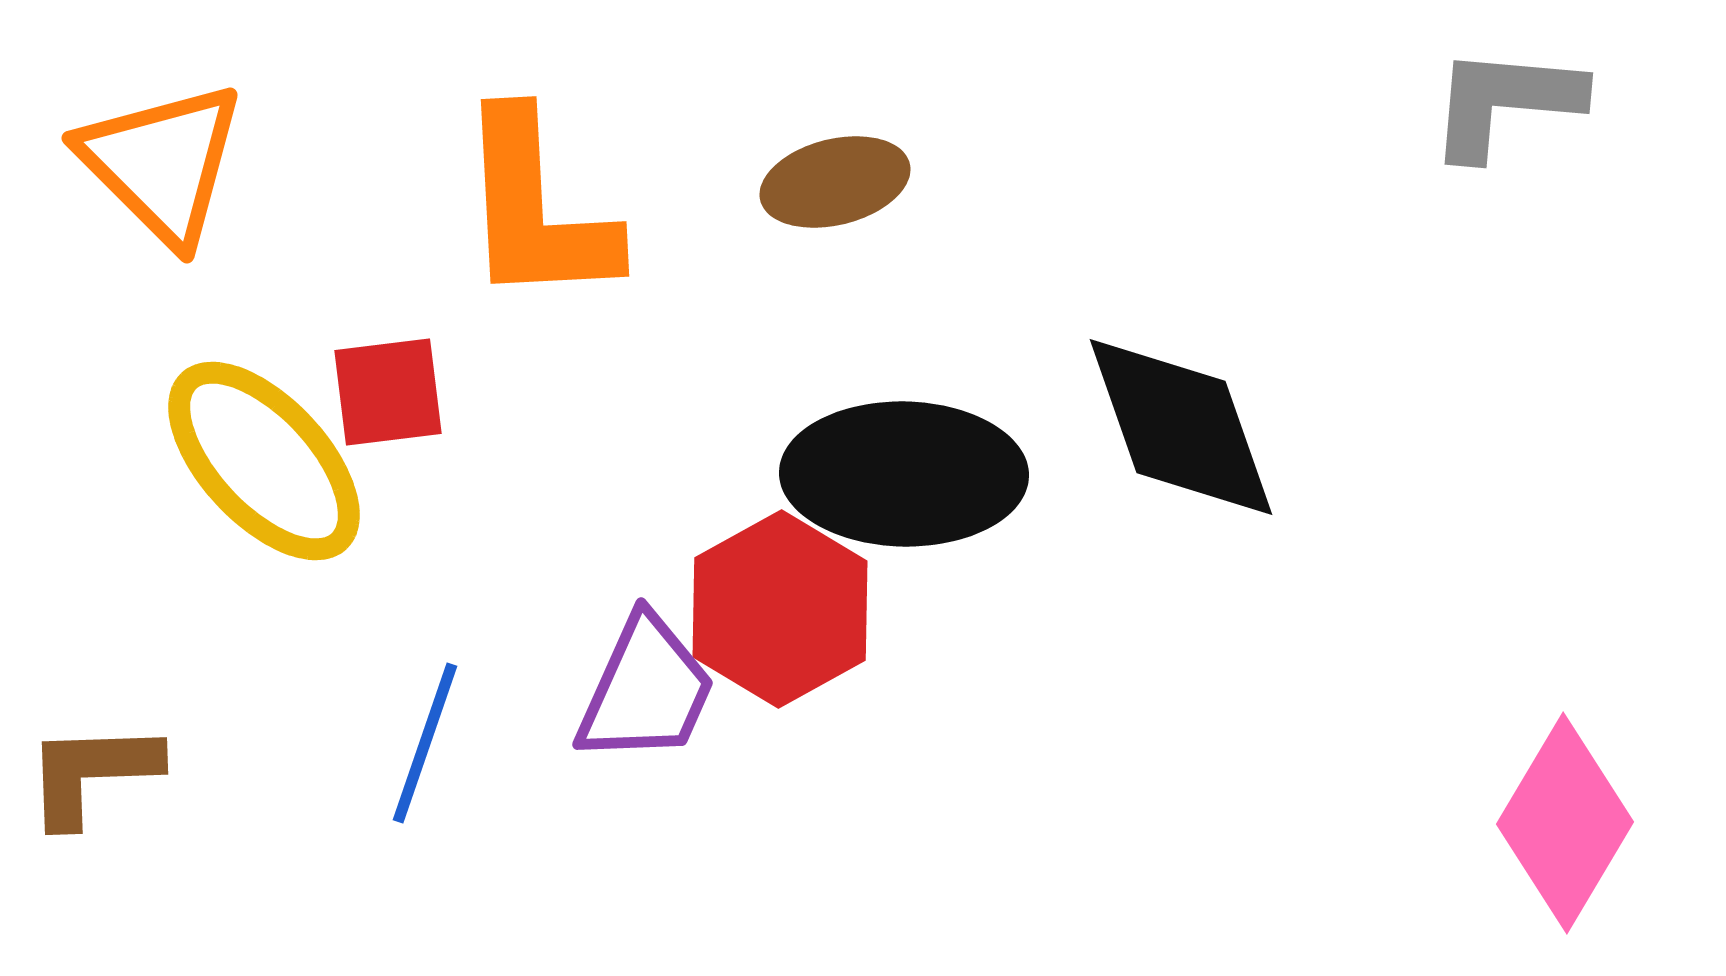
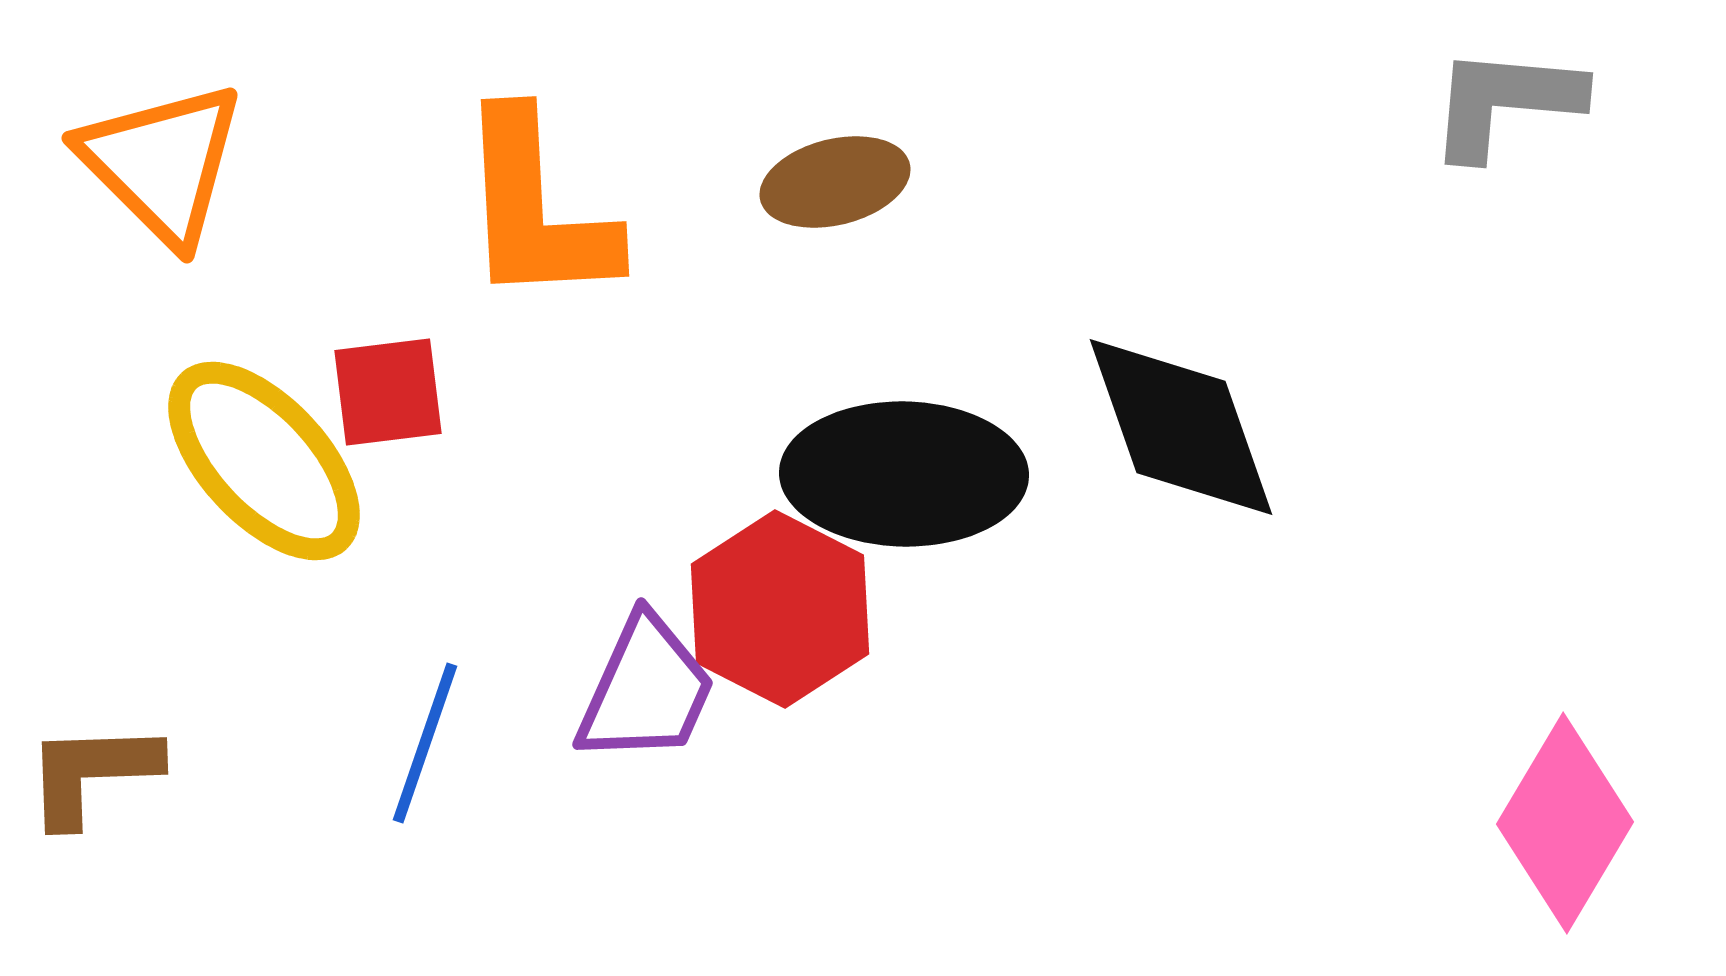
red hexagon: rotated 4 degrees counterclockwise
